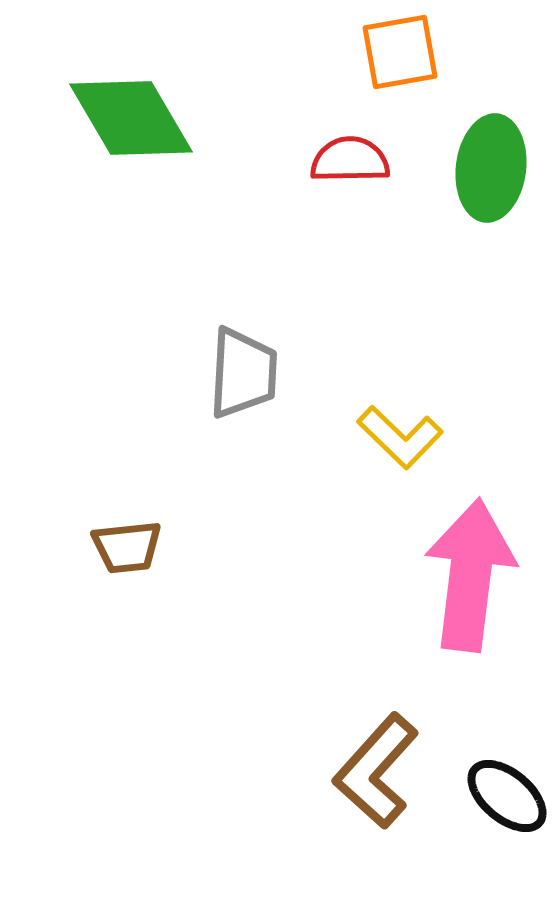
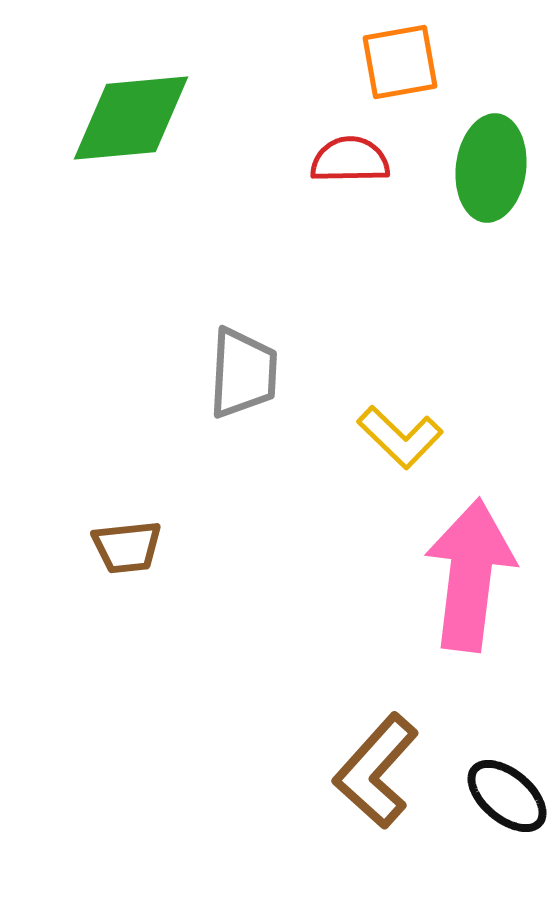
orange square: moved 10 px down
green diamond: rotated 65 degrees counterclockwise
